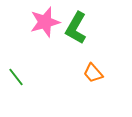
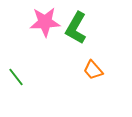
pink star: rotated 12 degrees clockwise
orange trapezoid: moved 3 px up
